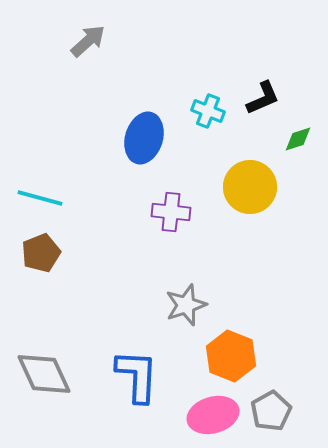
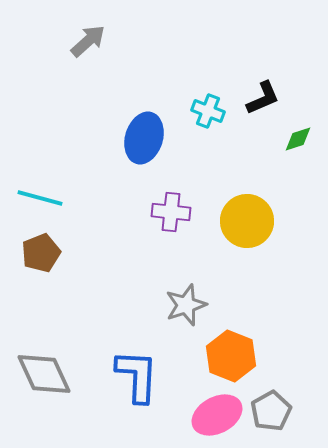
yellow circle: moved 3 px left, 34 px down
pink ellipse: moved 4 px right; rotated 12 degrees counterclockwise
